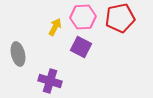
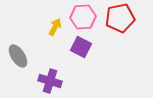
gray ellipse: moved 2 px down; rotated 20 degrees counterclockwise
